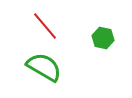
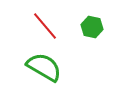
green hexagon: moved 11 px left, 11 px up
